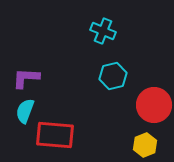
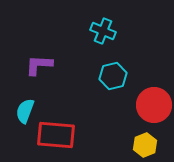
purple L-shape: moved 13 px right, 13 px up
red rectangle: moved 1 px right
